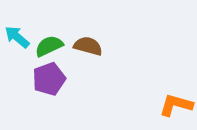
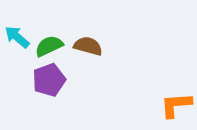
purple pentagon: moved 1 px down
orange L-shape: rotated 20 degrees counterclockwise
